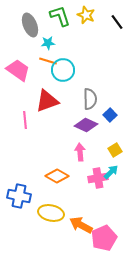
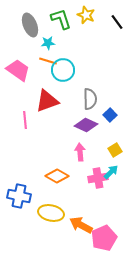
green L-shape: moved 1 px right, 3 px down
